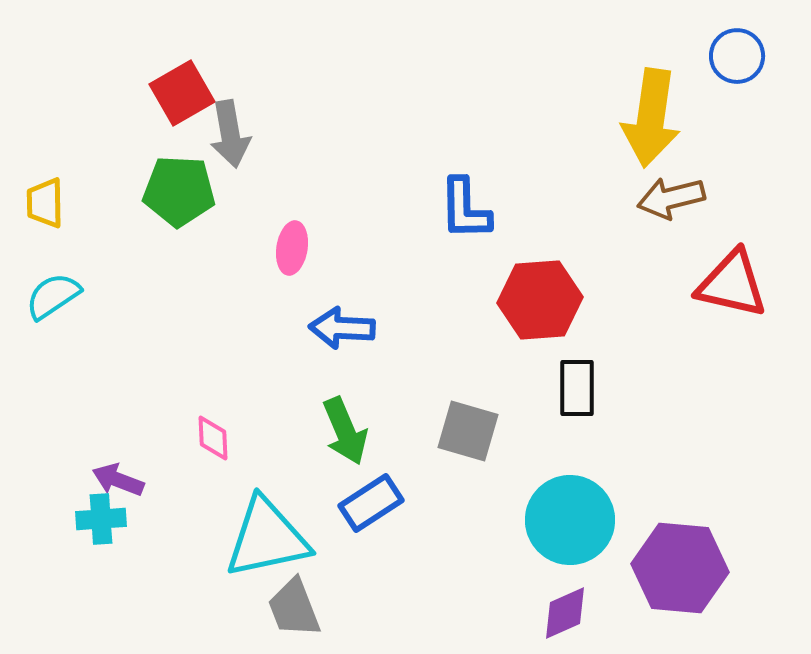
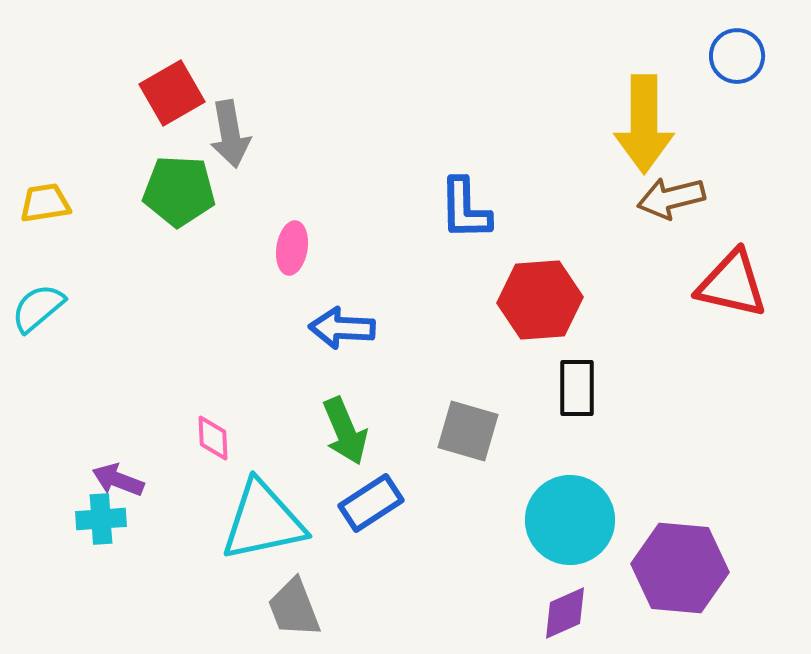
red square: moved 10 px left
yellow arrow: moved 7 px left, 6 px down; rotated 8 degrees counterclockwise
yellow trapezoid: rotated 82 degrees clockwise
cyan semicircle: moved 15 px left, 12 px down; rotated 6 degrees counterclockwise
cyan triangle: moved 4 px left, 17 px up
